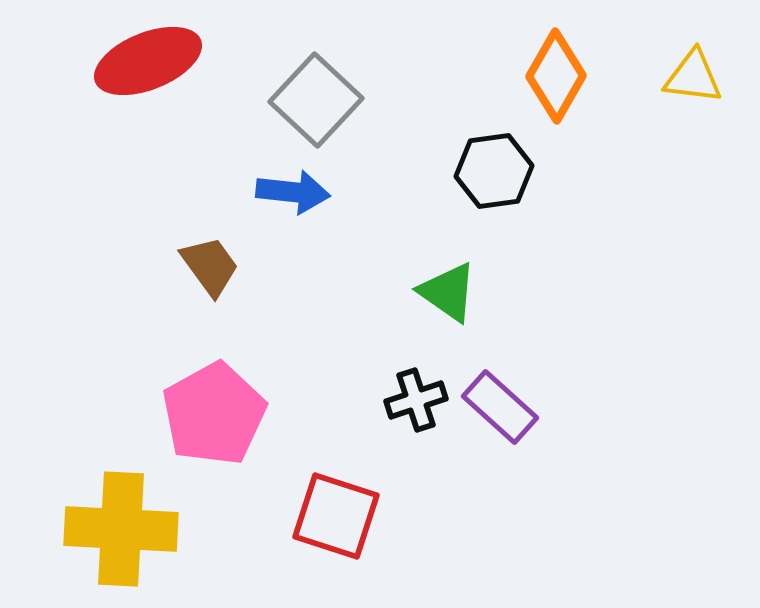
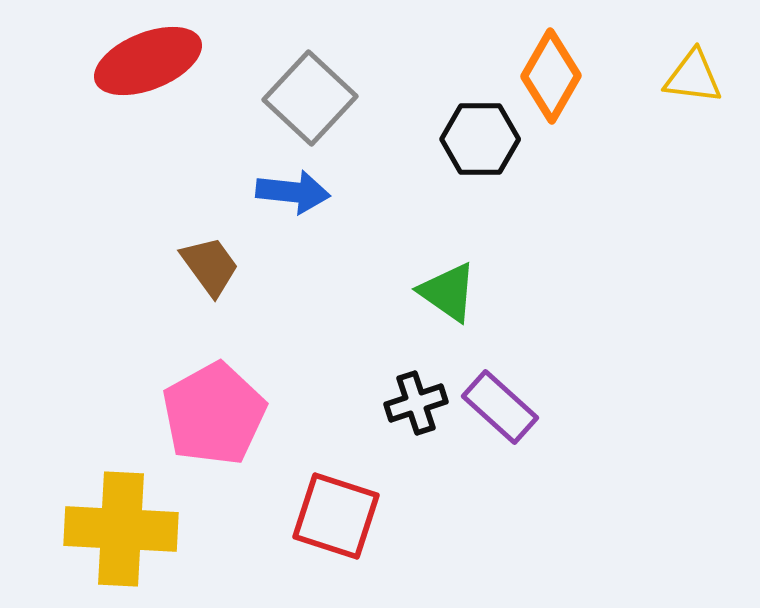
orange diamond: moved 5 px left
gray square: moved 6 px left, 2 px up
black hexagon: moved 14 px left, 32 px up; rotated 8 degrees clockwise
black cross: moved 3 px down
